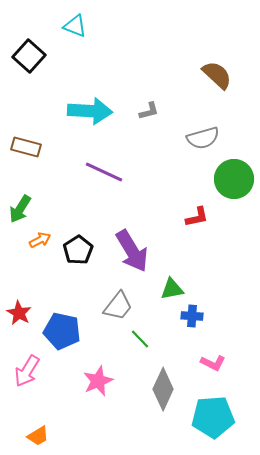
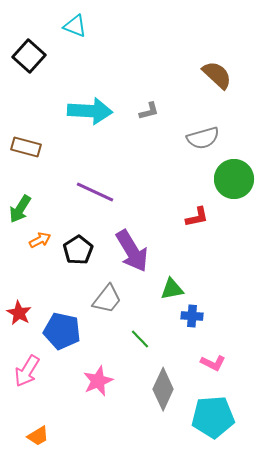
purple line: moved 9 px left, 20 px down
gray trapezoid: moved 11 px left, 7 px up
